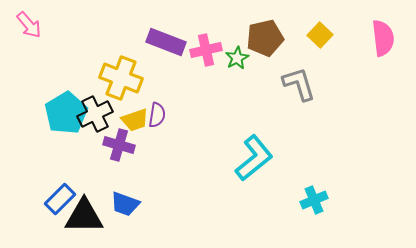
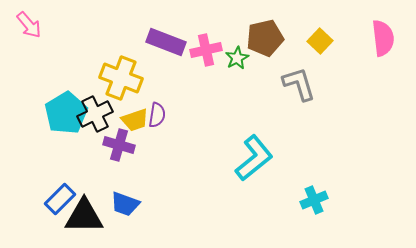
yellow square: moved 6 px down
